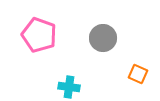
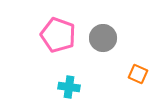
pink pentagon: moved 19 px right
